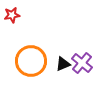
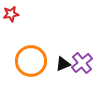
red star: moved 1 px left, 1 px up
purple cross: rotated 10 degrees clockwise
